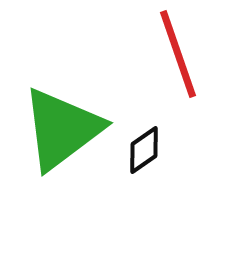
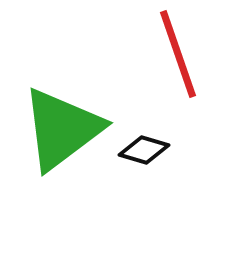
black diamond: rotated 51 degrees clockwise
